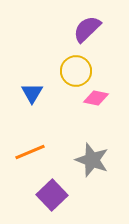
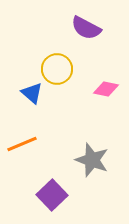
purple semicircle: moved 1 px left, 1 px up; rotated 108 degrees counterclockwise
yellow circle: moved 19 px left, 2 px up
blue triangle: rotated 20 degrees counterclockwise
pink diamond: moved 10 px right, 9 px up
orange line: moved 8 px left, 8 px up
